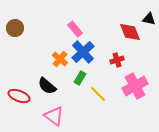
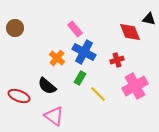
blue cross: moved 1 px right; rotated 20 degrees counterclockwise
orange cross: moved 3 px left, 1 px up
